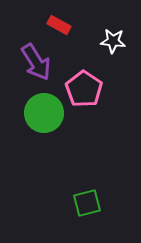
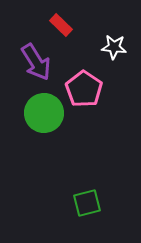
red rectangle: moved 2 px right; rotated 15 degrees clockwise
white star: moved 1 px right, 6 px down
